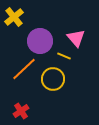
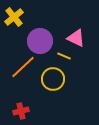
pink triangle: rotated 24 degrees counterclockwise
orange line: moved 1 px left, 2 px up
red cross: rotated 21 degrees clockwise
